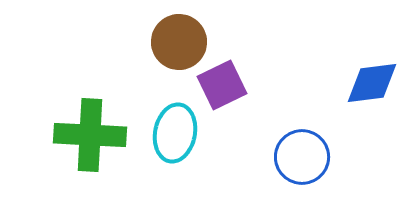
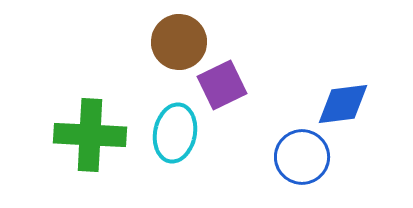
blue diamond: moved 29 px left, 21 px down
